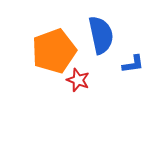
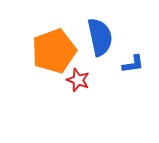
blue semicircle: moved 1 px left, 2 px down
